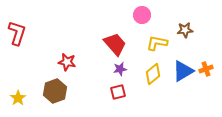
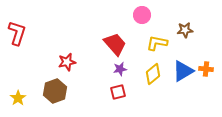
red star: rotated 24 degrees counterclockwise
orange cross: rotated 24 degrees clockwise
